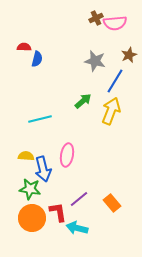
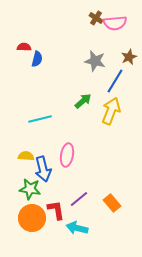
brown cross: rotated 32 degrees counterclockwise
brown star: moved 2 px down
red L-shape: moved 2 px left, 2 px up
